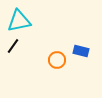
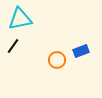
cyan triangle: moved 1 px right, 2 px up
blue rectangle: rotated 35 degrees counterclockwise
